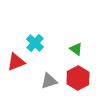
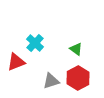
gray triangle: moved 2 px right
